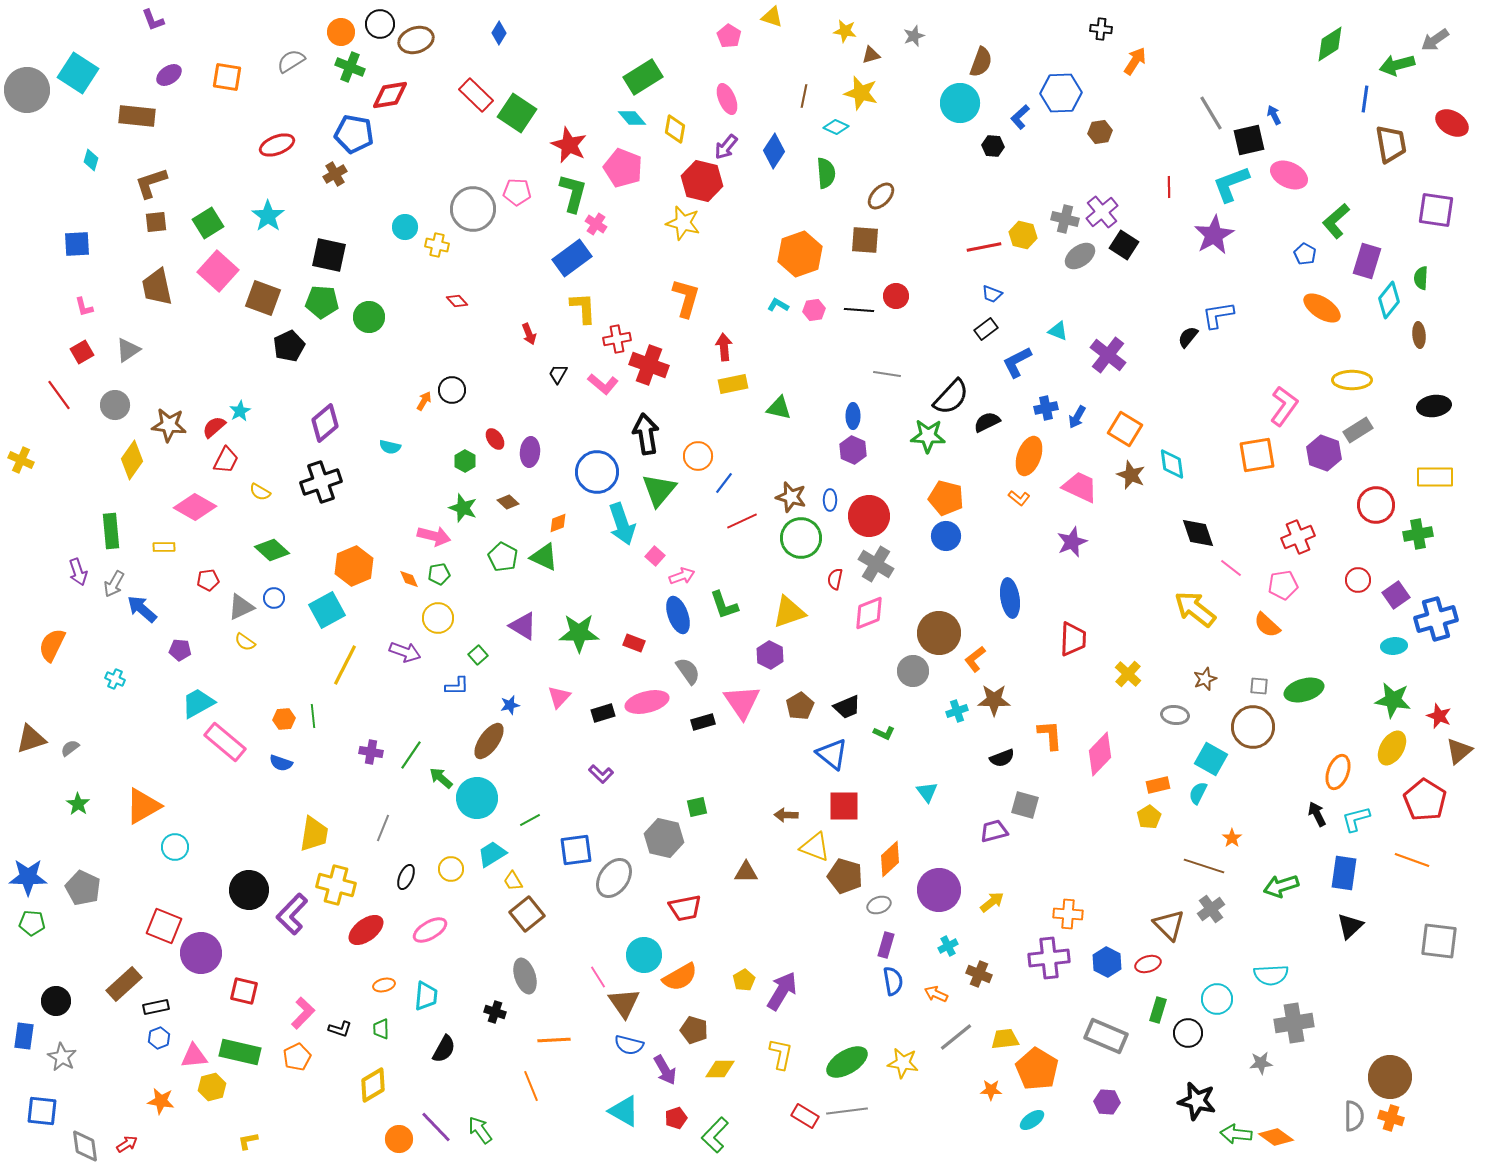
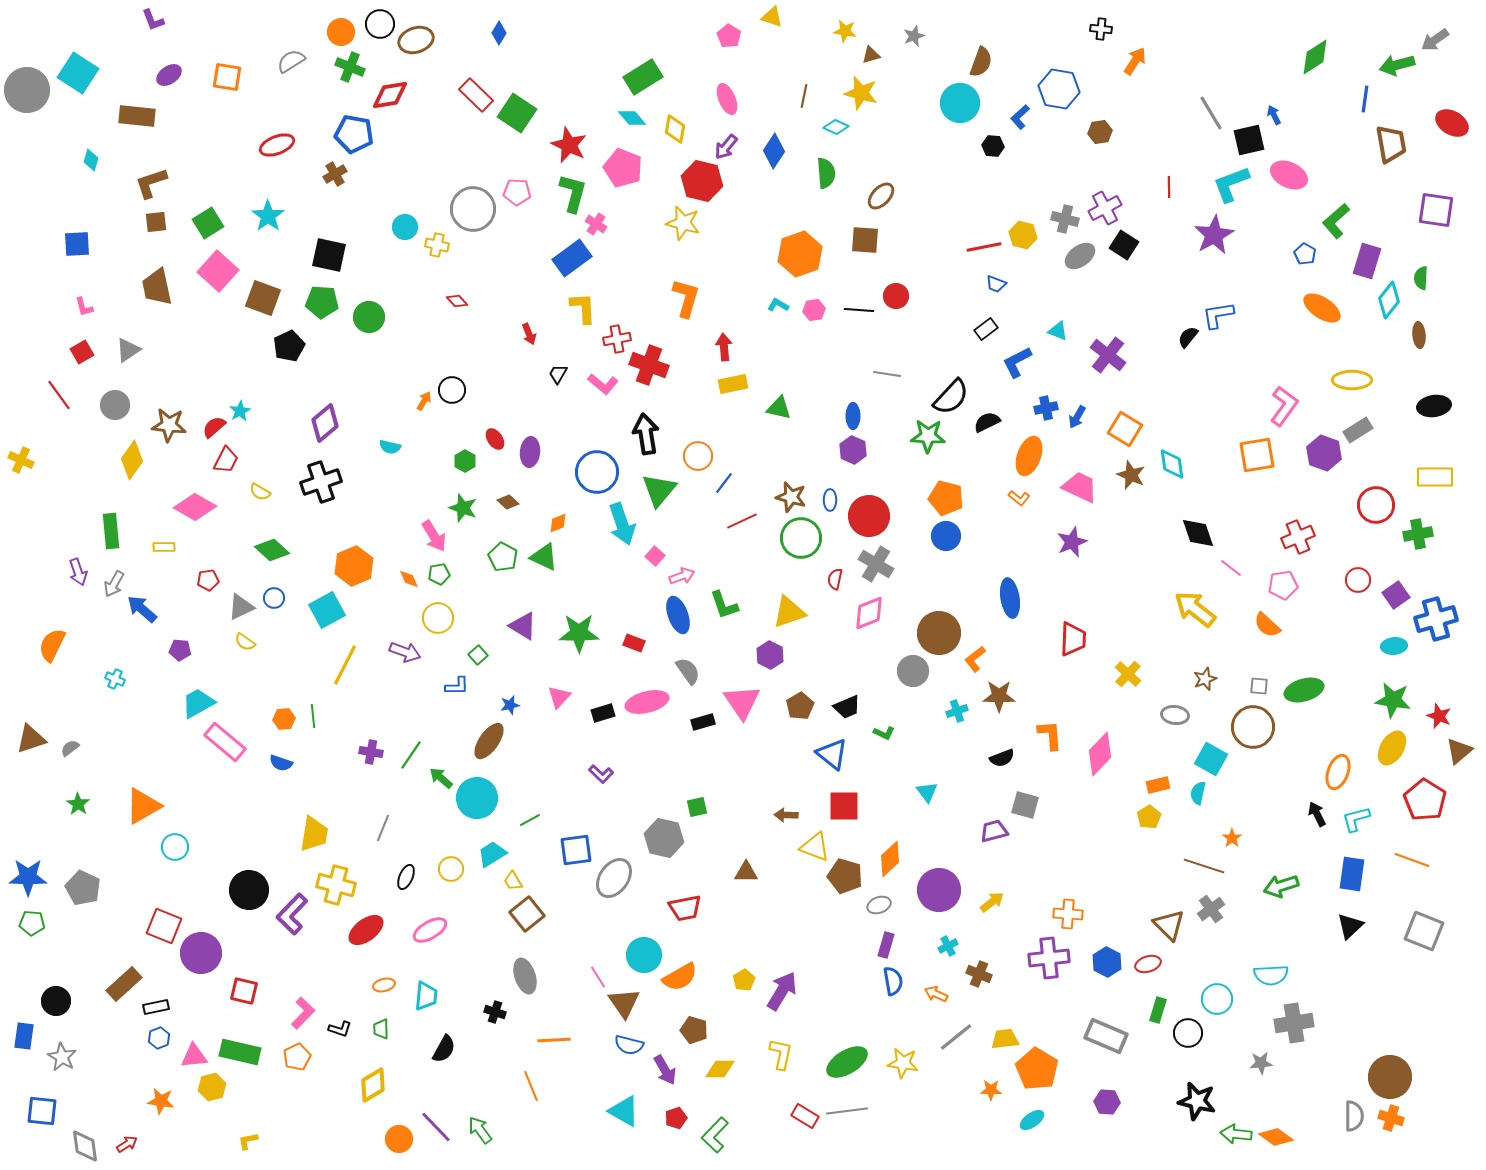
green diamond at (1330, 44): moved 15 px left, 13 px down
blue hexagon at (1061, 93): moved 2 px left, 4 px up; rotated 12 degrees clockwise
purple cross at (1102, 212): moved 3 px right, 4 px up; rotated 12 degrees clockwise
blue trapezoid at (992, 294): moved 4 px right, 10 px up
pink arrow at (434, 536): rotated 44 degrees clockwise
brown star at (994, 700): moved 5 px right, 4 px up
cyan semicircle at (1198, 793): rotated 15 degrees counterclockwise
blue rectangle at (1344, 873): moved 8 px right, 1 px down
gray square at (1439, 941): moved 15 px left, 10 px up; rotated 15 degrees clockwise
